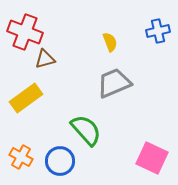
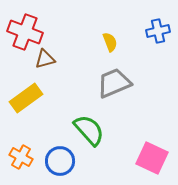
green semicircle: moved 3 px right
